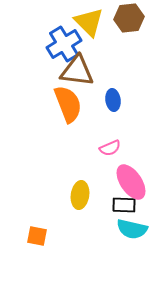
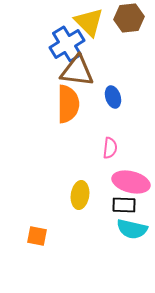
blue cross: moved 3 px right
blue ellipse: moved 3 px up; rotated 10 degrees counterclockwise
orange semicircle: rotated 21 degrees clockwise
pink semicircle: rotated 60 degrees counterclockwise
pink ellipse: rotated 42 degrees counterclockwise
